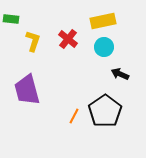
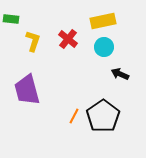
black pentagon: moved 2 px left, 5 px down
